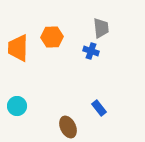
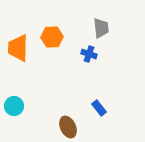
blue cross: moved 2 px left, 3 px down
cyan circle: moved 3 px left
